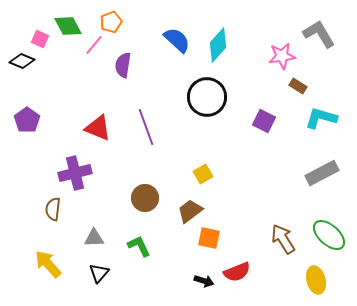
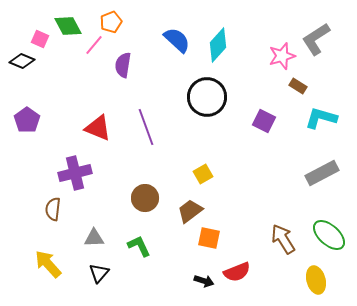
gray L-shape: moved 3 px left, 5 px down; rotated 92 degrees counterclockwise
pink star: rotated 8 degrees counterclockwise
